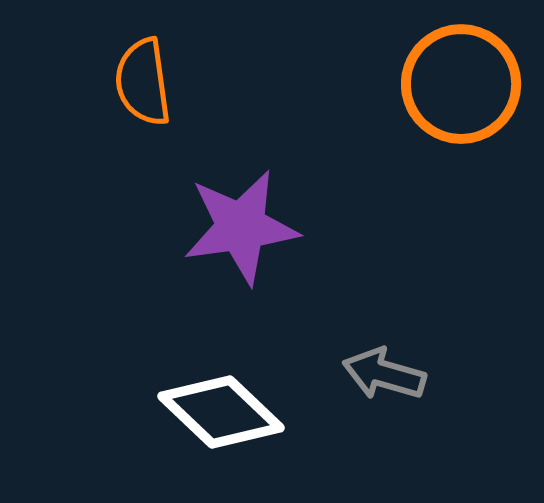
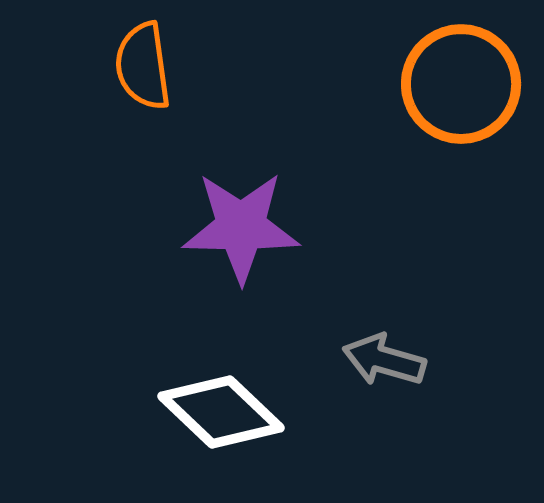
orange semicircle: moved 16 px up
purple star: rotated 9 degrees clockwise
gray arrow: moved 14 px up
